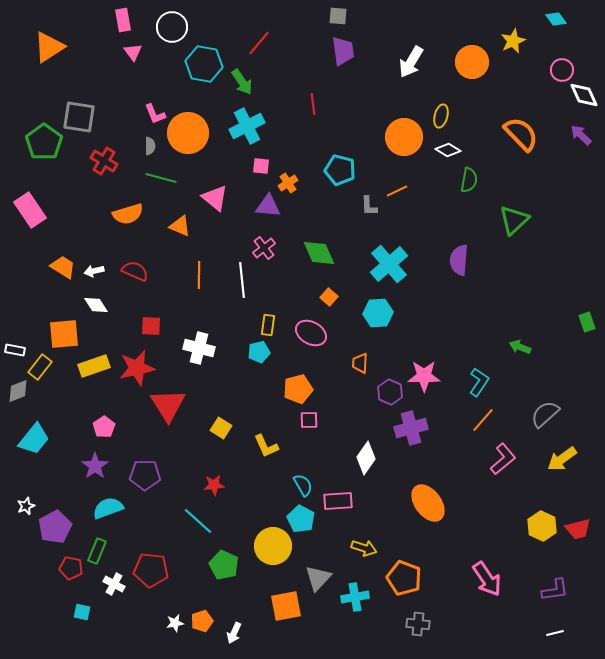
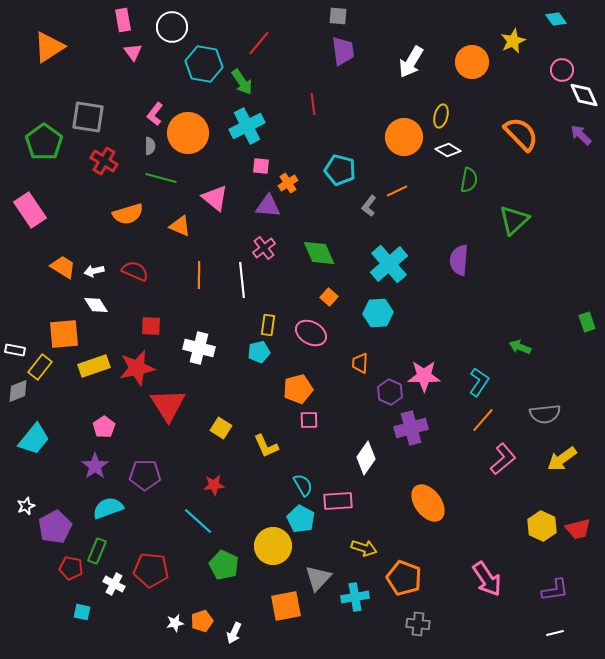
pink L-shape at (155, 114): rotated 60 degrees clockwise
gray square at (79, 117): moved 9 px right
gray L-shape at (369, 206): rotated 40 degrees clockwise
gray semicircle at (545, 414): rotated 144 degrees counterclockwise
